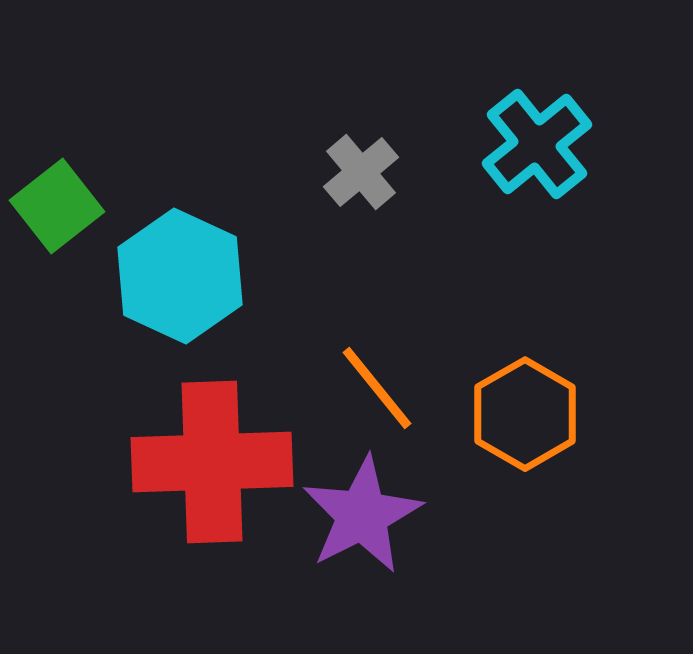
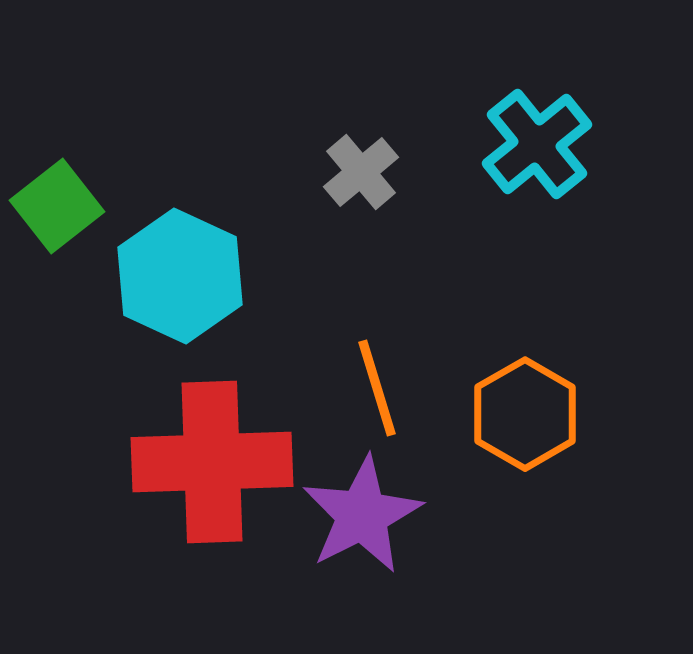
orange line: rotated 22 degrees clockwise
